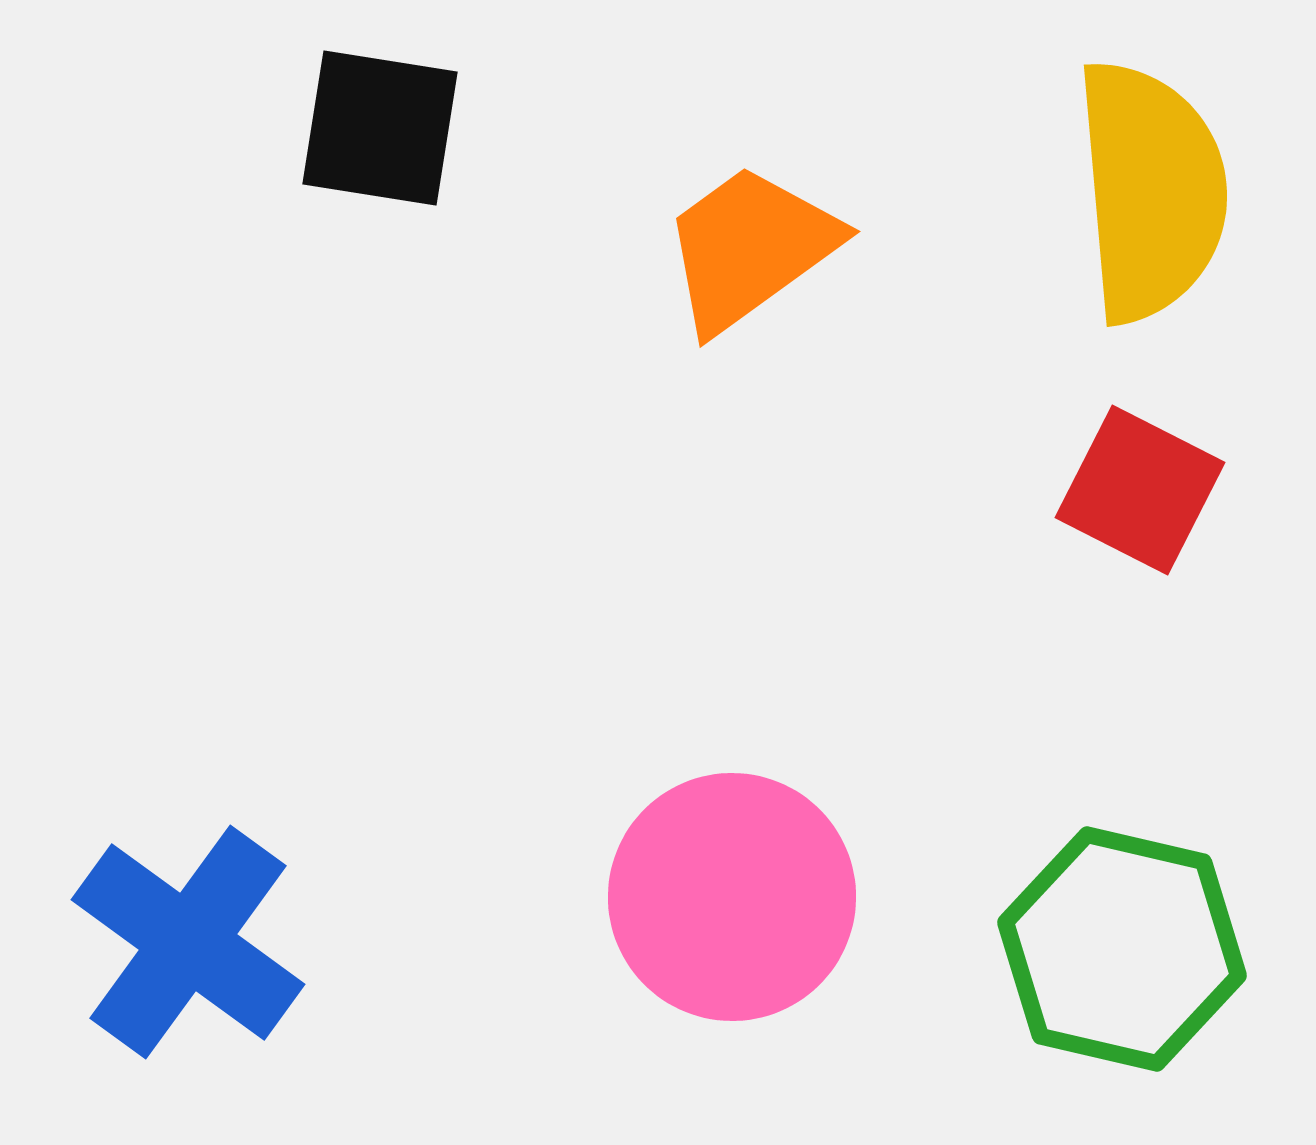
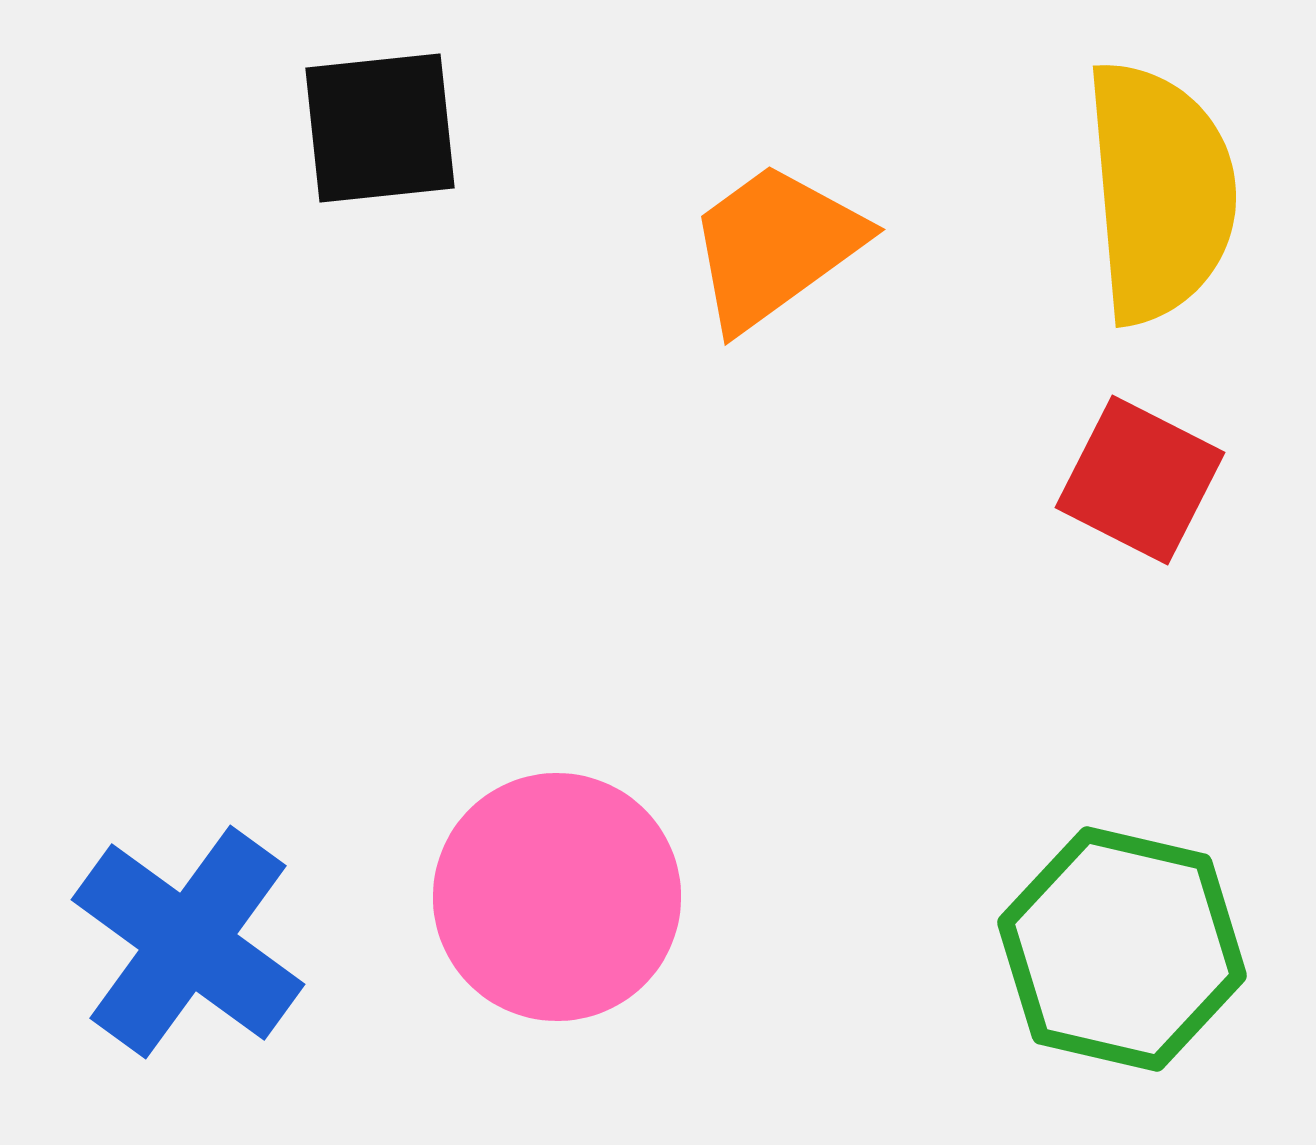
black square: rotated 15 degrees counterclockwise
yellow semicircle: moved 9 px right, 1 px down
orange trapezoid: moved 25 px right, 2 px up
red square: moved 10 px up
pink circle: moved 175 px left
